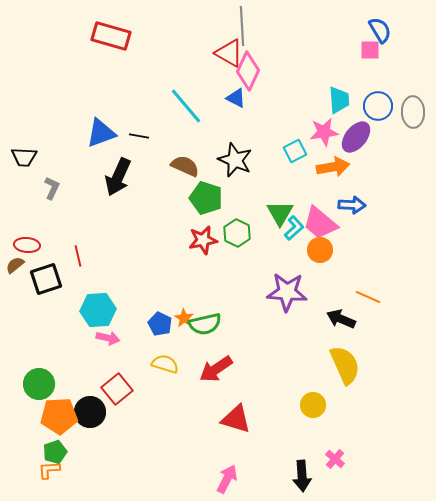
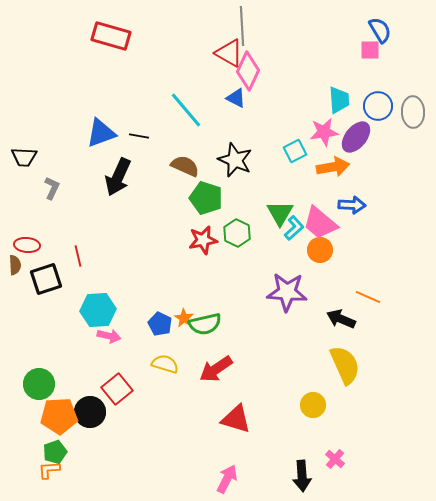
cyan line at (186, 106): moved 4 px down
brown semicircle at (15, 265): rotated 126 degrees clockwise
pink arrow at (108, 338): moved 1 px right, 2 px up
